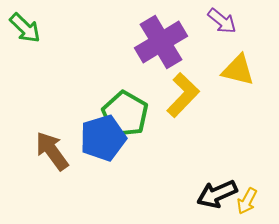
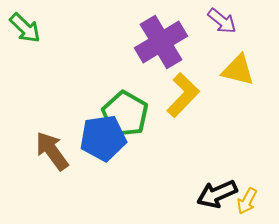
blue pentagon: rotated 9 degrees clockwise
